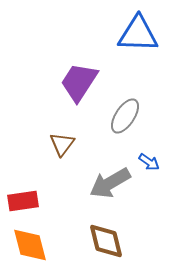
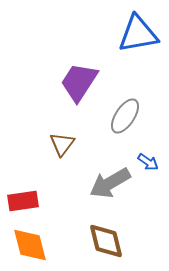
blue triangle: rotated 12 degrees counterclockwise
blue arrow: moved 1 px left
